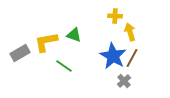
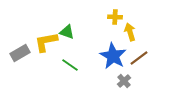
yellow cross: moved 1 px down
green triangle: moved 7 px left, 3 px up
brown line: moved 7 px right; rotated 24 degrees clockwise
green line: moved 6 px right, 1 px up
